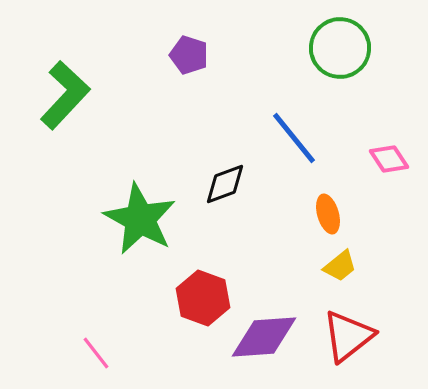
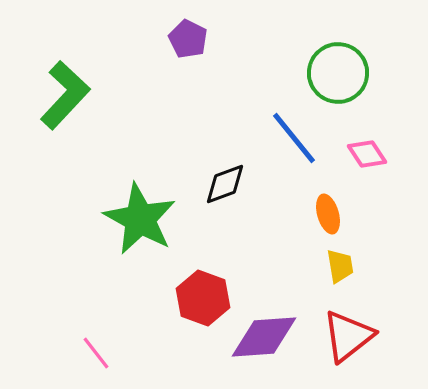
green circle: moved 2 px left, 25 px down
purple pentagon: moved 1 px left, 16 px up; rotated 9 degrees clockwise
pink diamond: moved 22 px left, 5 px up
yellow trapezoid: rotated 60 degrees counterclockwise
